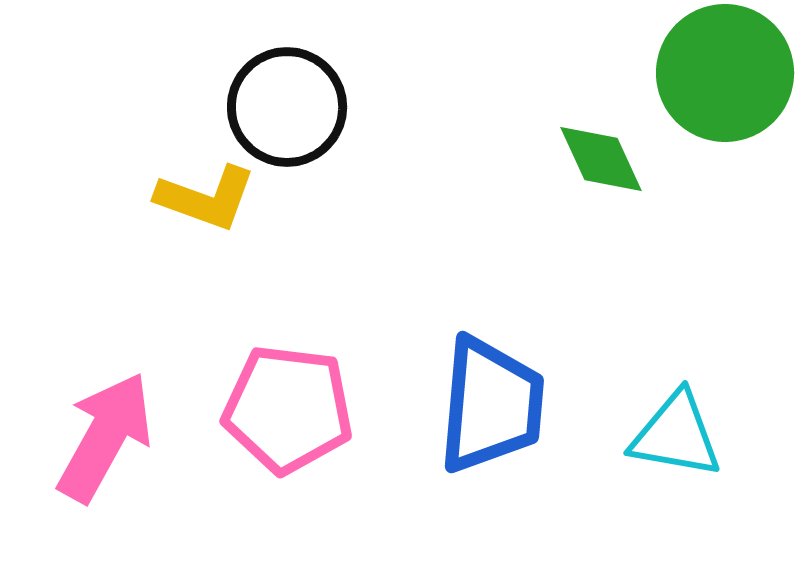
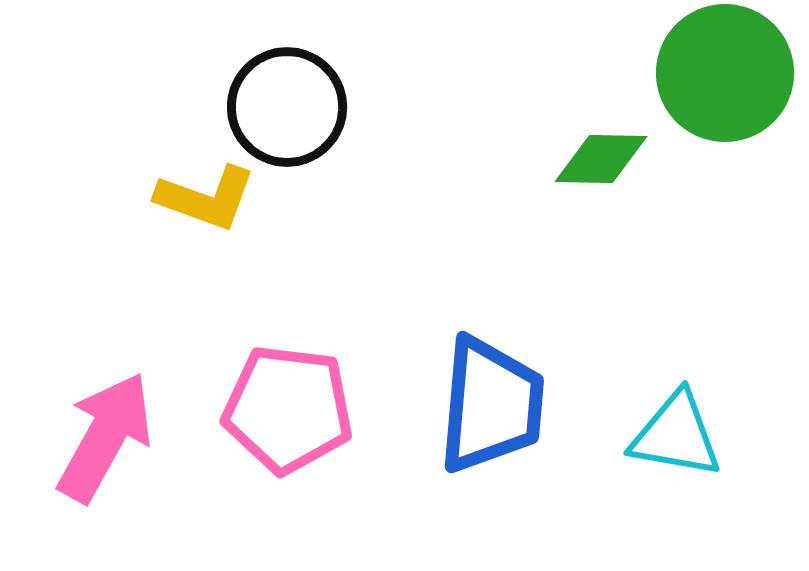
green diamond: rotated 64 degrees counterclockwise
